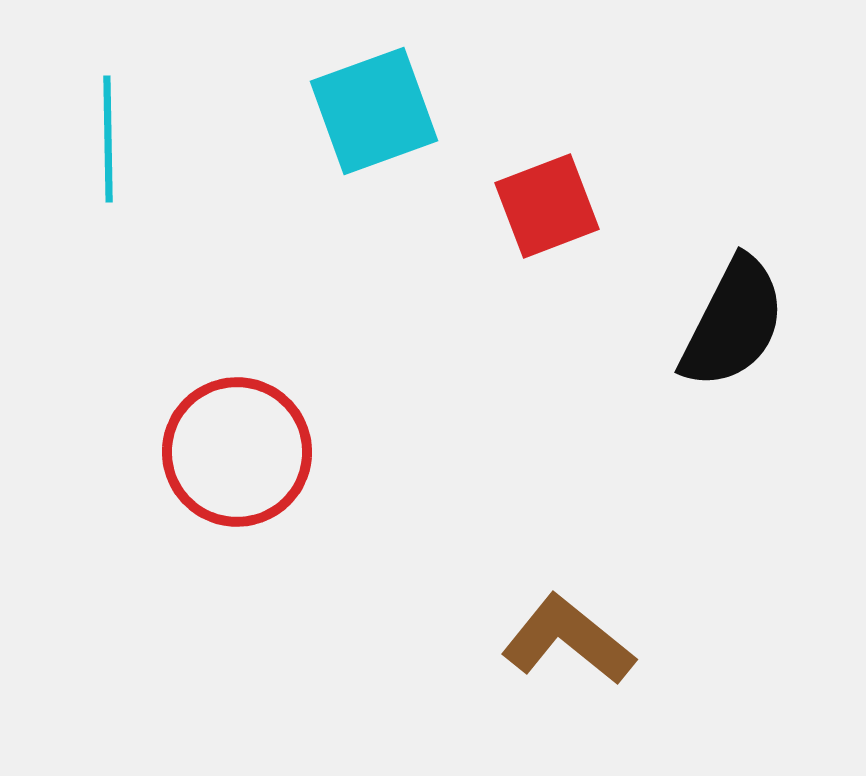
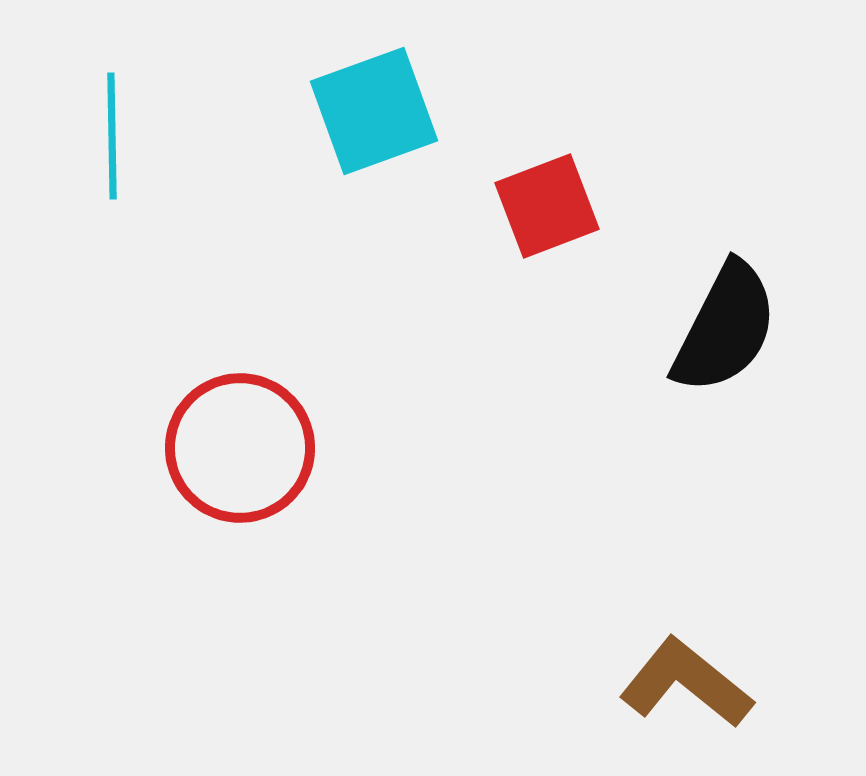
cyan line: moved 4 px right, 3 px up
black semicircle: moved 8 px left, 5 px down
red circle: moved 3 px right, 4 px up
brown L-shape: moved 118 px right, 43 px down
